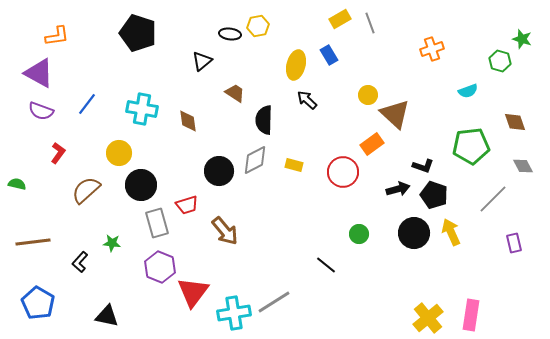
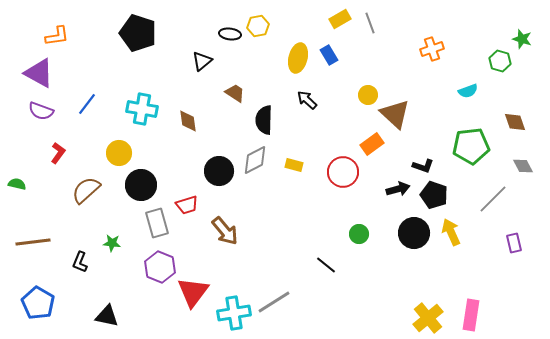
yellow ellipse at (296, 65): moved 2 px right, 7 px up
black L-shape at (80, 262): rotated 20 degrees counterclockwise
